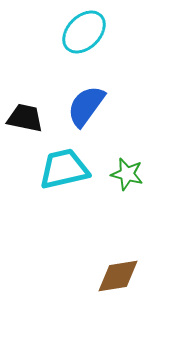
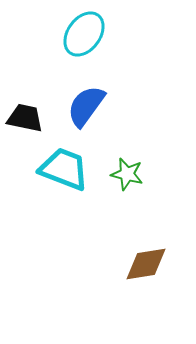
cyan ellipse: moved 2 px down; rotated 9 degrees counterclockwise
cyan trapezoid: rotated 34 degrees clockwise
brown diamond: moved 28 px right, 12 px up
